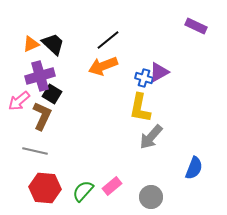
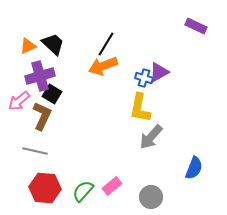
black line: moved 2 px left, 4 px down; rotated 20 degrees counterclockwise
orange triangle: moved 3 px left, 2 px down
